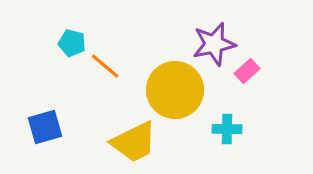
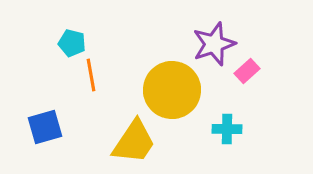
purple star: rotated 6 degrees counterclockwise
orange line: moved 14 px left, 9 px down; rotated 40 degrees clockwise
yellow circle: moved 3 px left
yellow trapezoid: rotated 30 degrees counterclockwise
